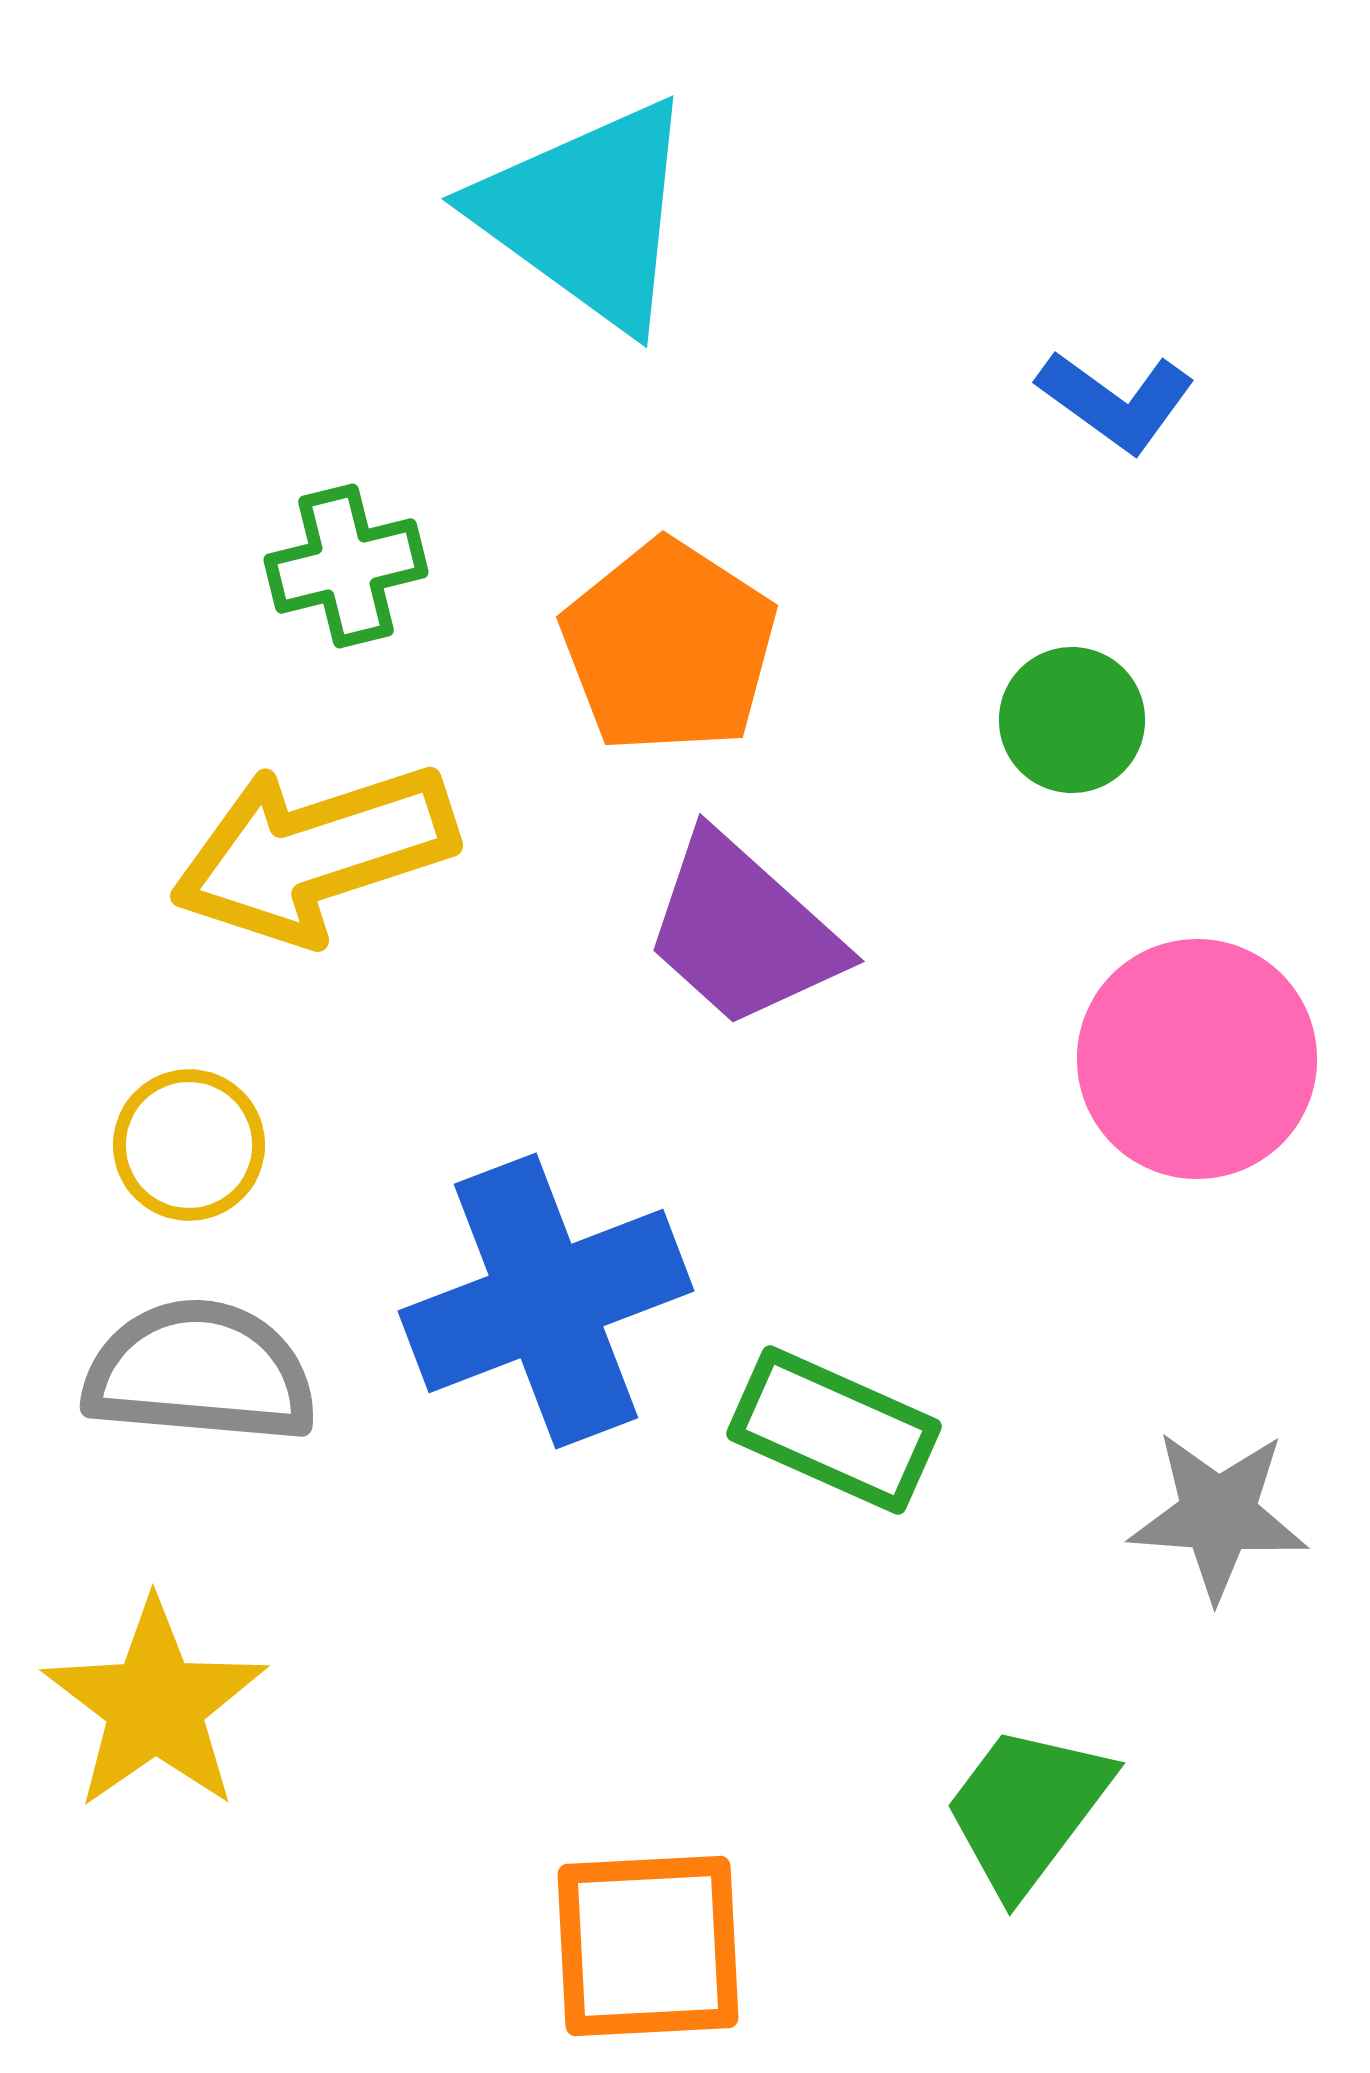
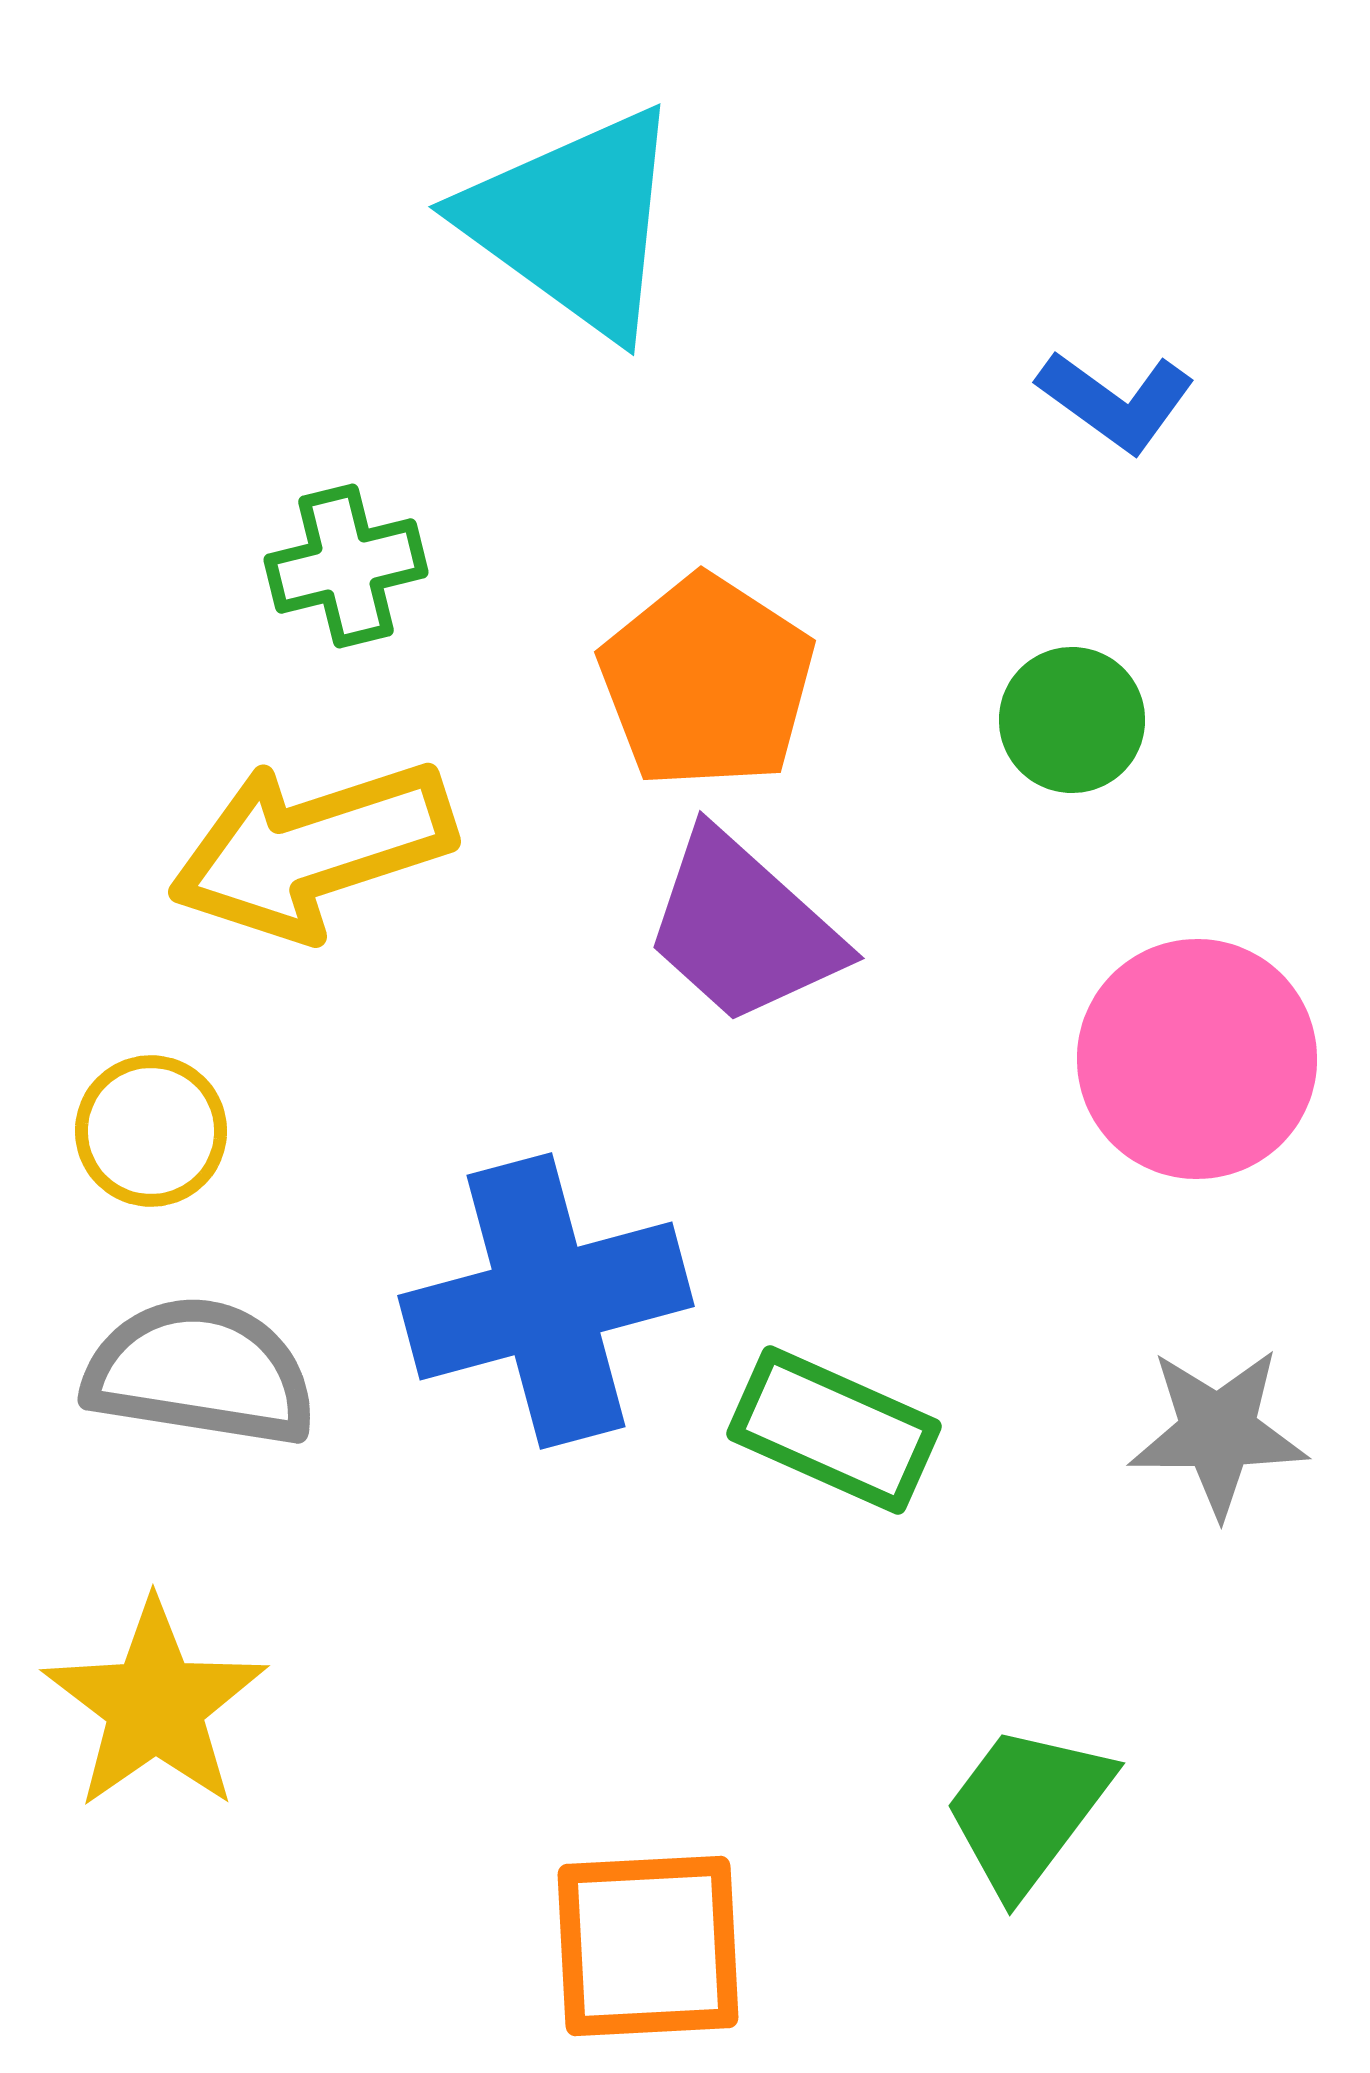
cyan triangle: moved 13 px left, 8 px down
orange pentagon: moved 38 px right, 35 px down
yellow arrow: moved 2 px left, 4 px up
purple trapezoid: moved 3 px up
yellow circle: moved 38 px left, 14 px up
blue cross: rotated 6 degrees clockwise
gray semicircle: rotated 4 degrees clockwise
gray star: moved 83 px up; rotated 4 degrees counterclockwise
